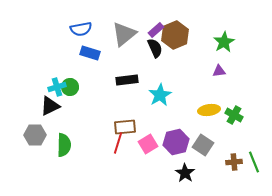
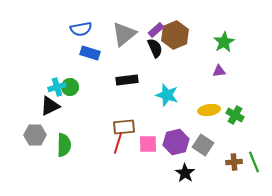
cyan star: moved 7 px right; rotated 25 degrees counterclockwise
green cross: moved 1 px right
brown rectangle: moved 1 px left
pink square: rotated 30 degrees clockwise
